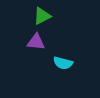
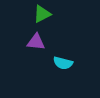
green triangle: moved 2 px up
